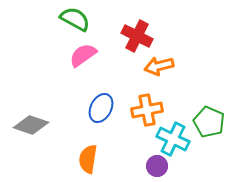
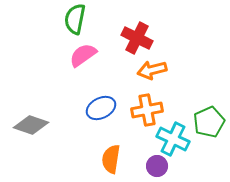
green semicircle: rotated 108 degrees counterclockwise
red cross: moved 2 px down
orange arrow: moved 7 px left, 4 px down
blue ellipse: rotated 36 degrees clockwise
green pentagon: rotated 24 degrees clockwise
orange semicircle: moved 23 px right
